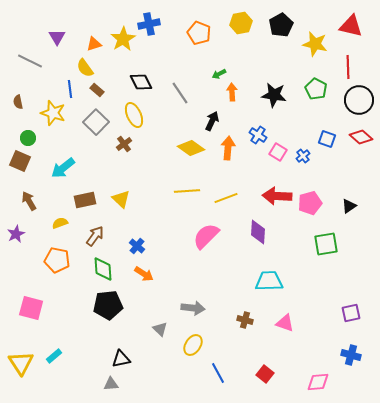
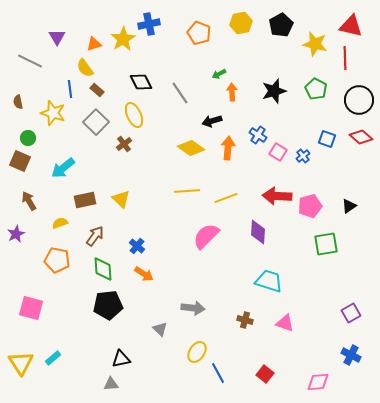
red line at (348, 67): moved 3 px left, 9 px up
black star at (274, 95): moved 4 px up; rotated 25 degrees counterclockwise
black arrow at (212, 121): rotated 132 degrees counterclockwise
pink pentagon at (310, 203): moved 3 px down
cyan trapezoid at (269, 281): rotated 20 degrees clockwise
purple square at (351, 313): rotated 18 degrees counterclockwise
yellow ellipse at (193, 345): moved 4 px right, 7 px down
blue cross at (351, 355): rotated 12 degrees clockwise
cyan rectangle at (54, 356): moved 1 px left, 2 px down
